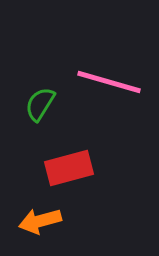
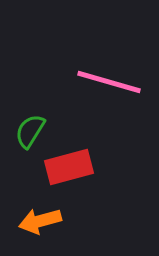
green semicircle: moved 10 px left, 27 px down
red rectangle: moved 1 px up
